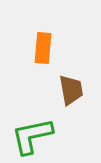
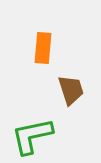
brown trapezoid: rotated 8 degrees counterclockwise
